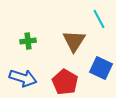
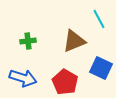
brown triangle: rotated 35 degrees clockwise
